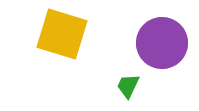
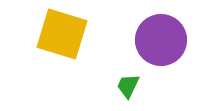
purple circle: moved 1 px left, 3 px up
